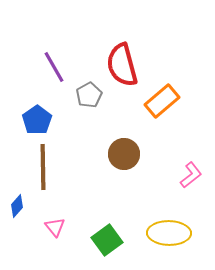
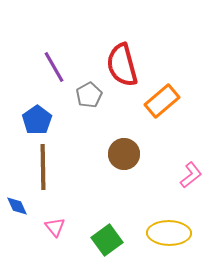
blue diamond: rotated 65 degrees counterclockwise
